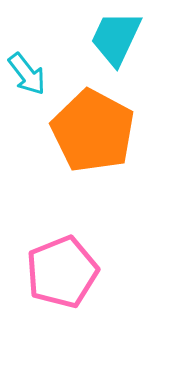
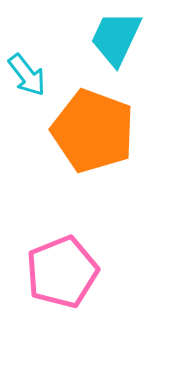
cyan arrow: moved 1 px down
orange pentagon: rotated 8 degrees counterclockwise
